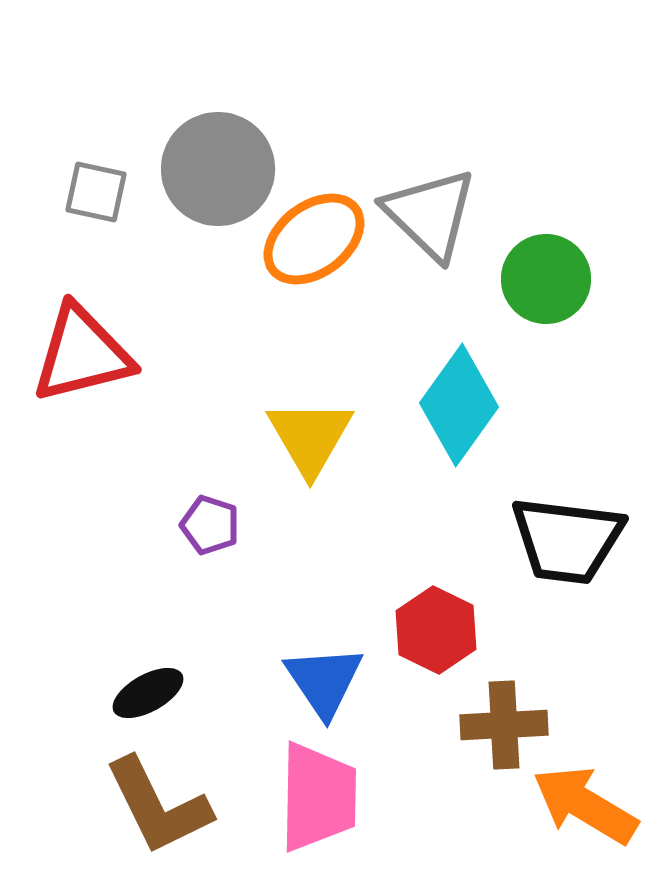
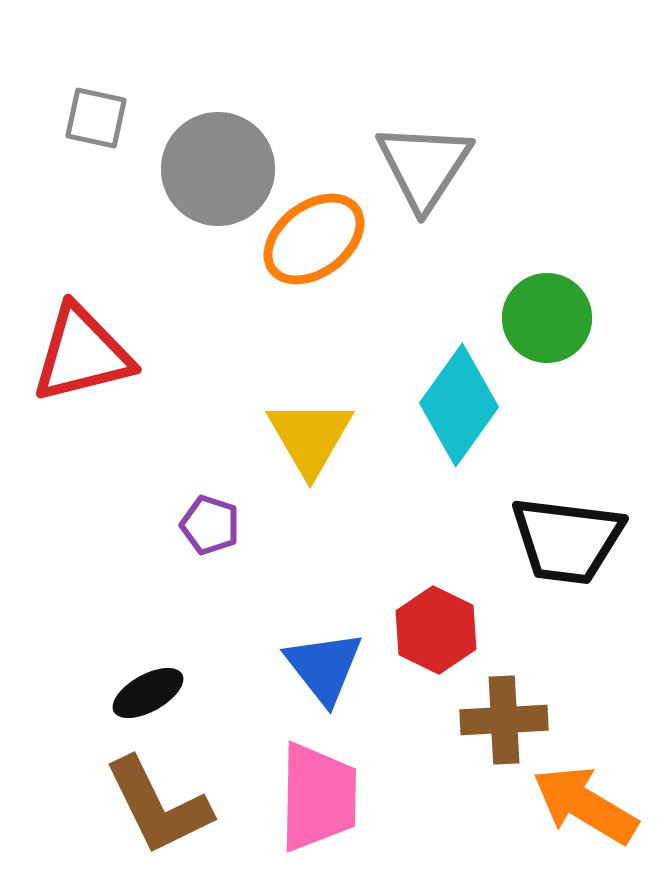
gray square: moved 74 px up
gray triangle: moved 6 px left, 48 px up; rotated 19 degrees clockwise
green circle: moved 1 px right, 39 px down
blue triangle: moved 14 px up; rotated 4 degrees counterclockwise
brown cross: moved 5 px up
